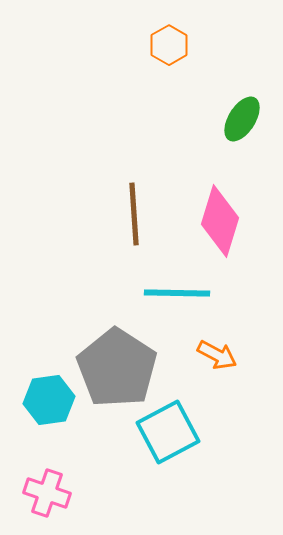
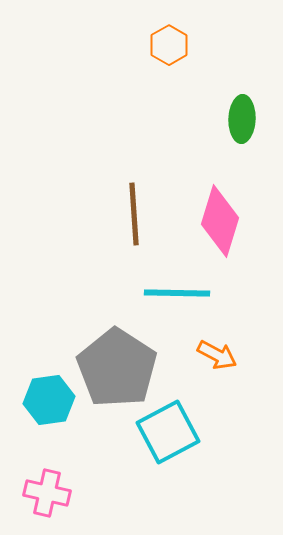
green ellipse: rotated 30 degrees counterclockwise
pink cross: rotated 6 degrees counterclockwise
